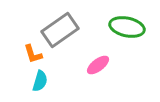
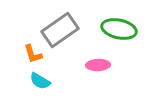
green ellipse: moved 8 px left, 2 px down
pink ellipse: rotated 35 degrees clockwise
cyan semicircle: rotated 105 degrees clockwise
